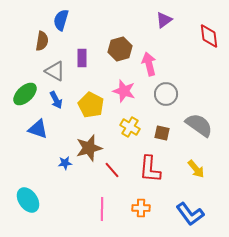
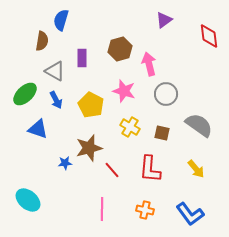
cyan ellipse: rotated 15 degrees counterclockwise
orange cross: moved 4 px right, 2 px down; rotated 12 degrees clockwise
